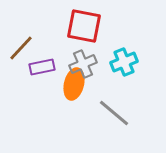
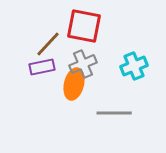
brown line: moved 27 px right, 4 px up
cyan cross: moved 10 px right, 4 px down
gray line: rotated 40 degrees counterclockwise
